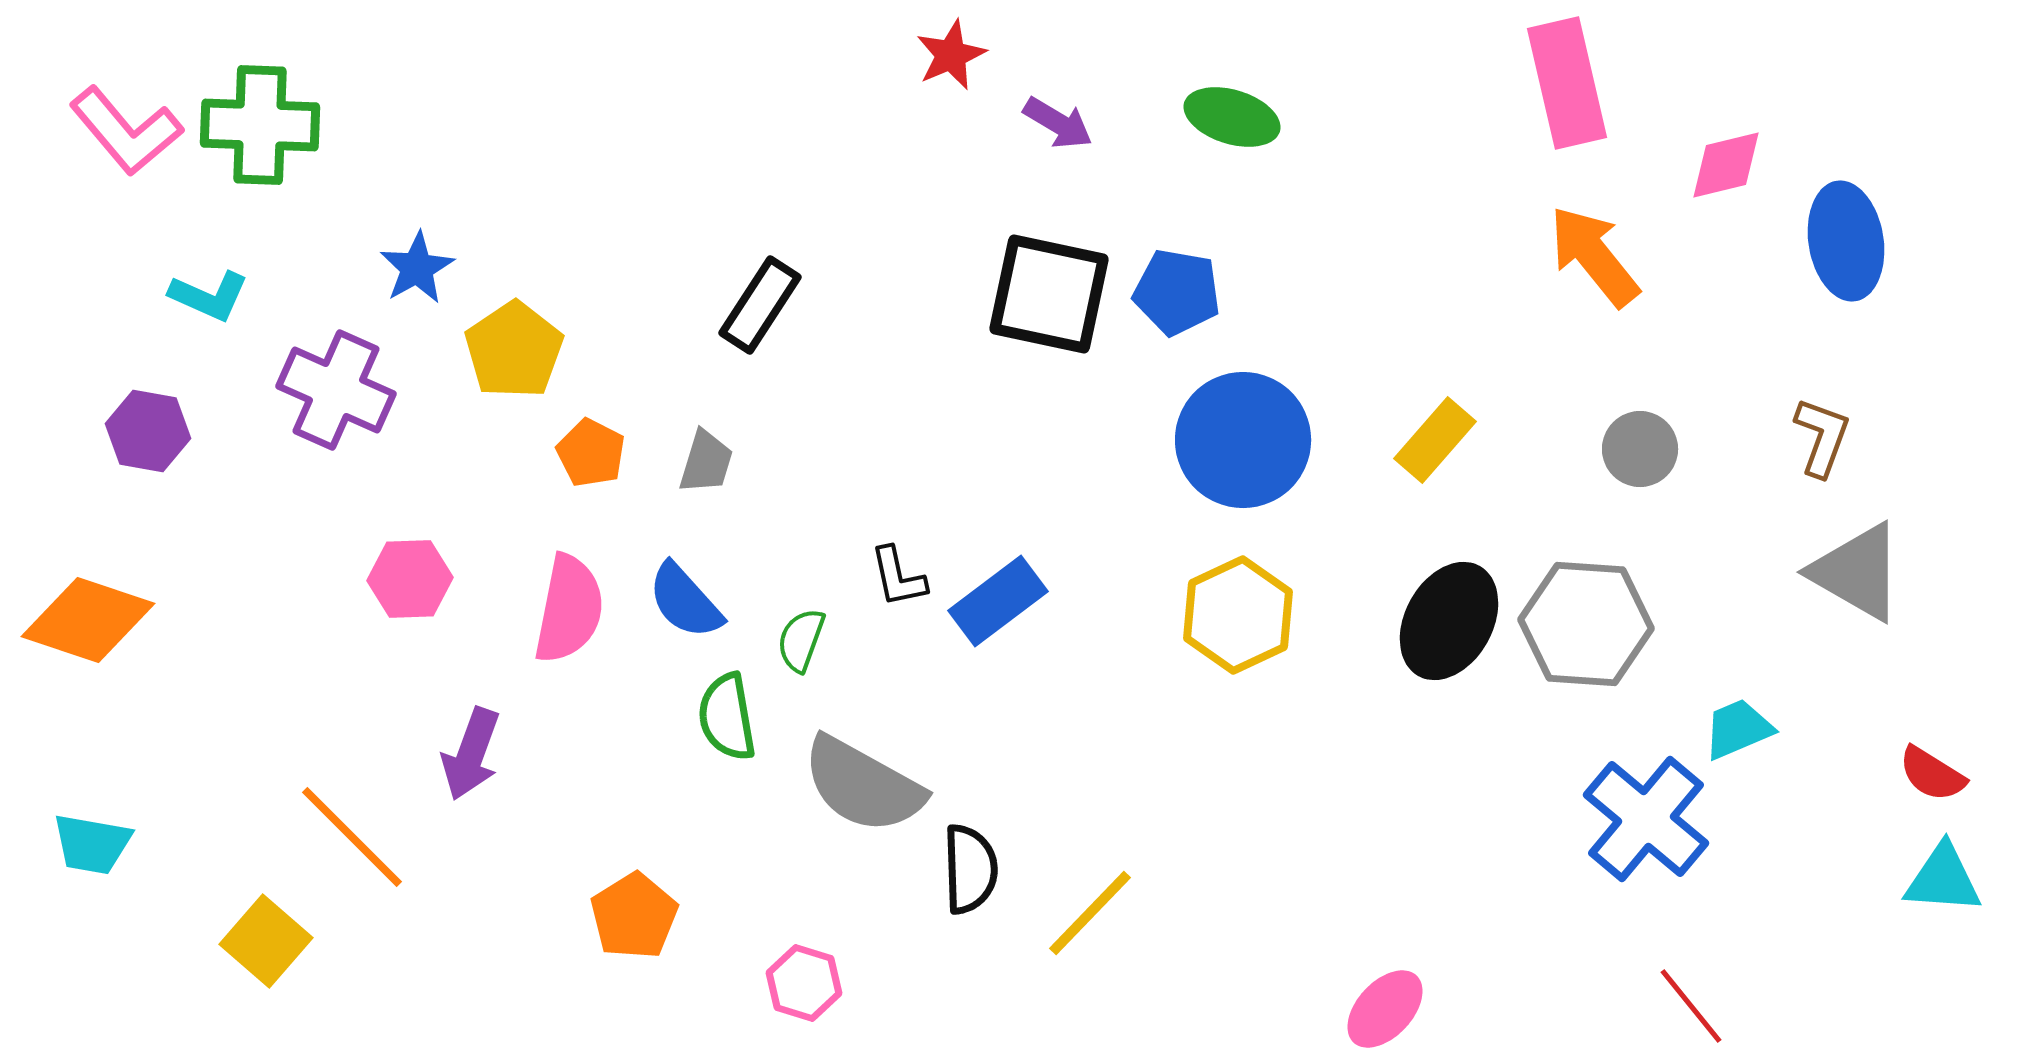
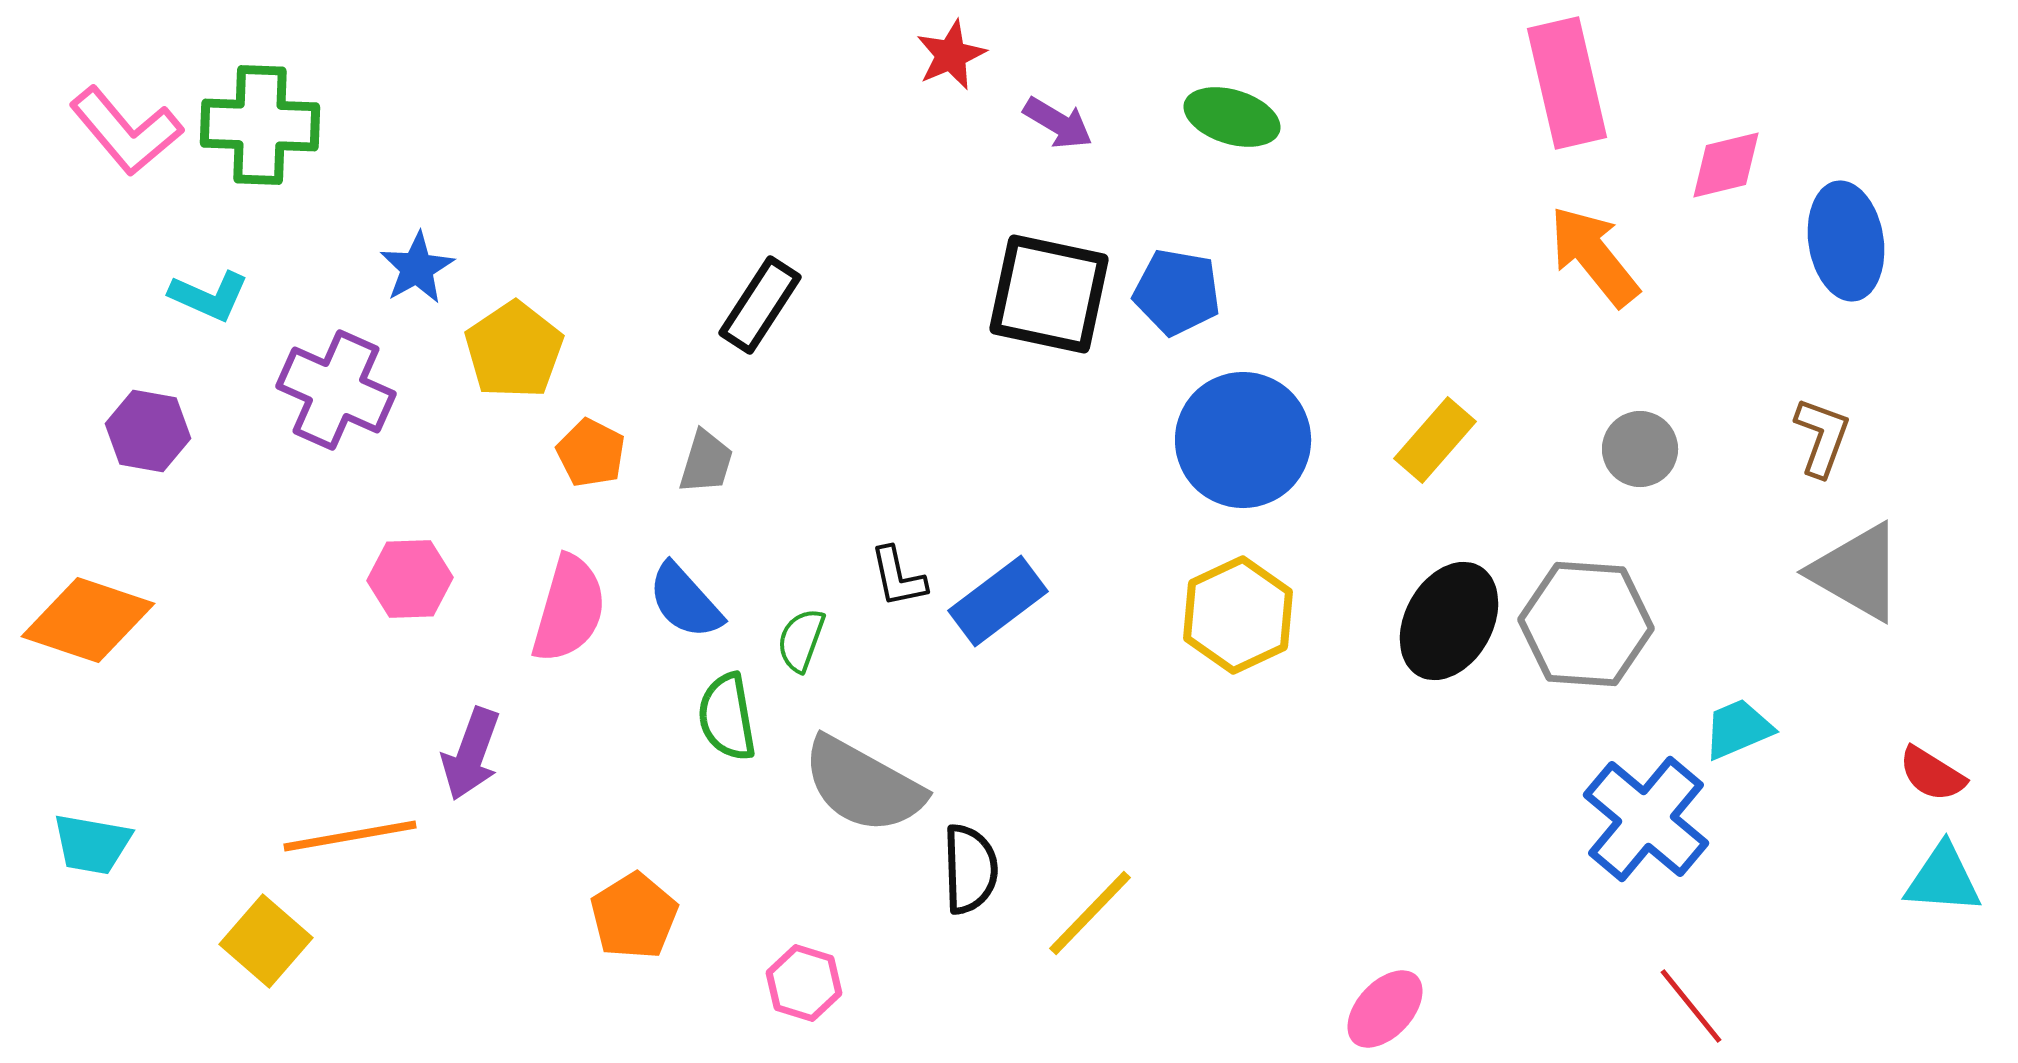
pink semicircle at (569, 609): rotated 5 degrees clockwise
orange line at (352, 837): moved 2 px left, 1 px up; rotated 55 degrees counterclockwise
